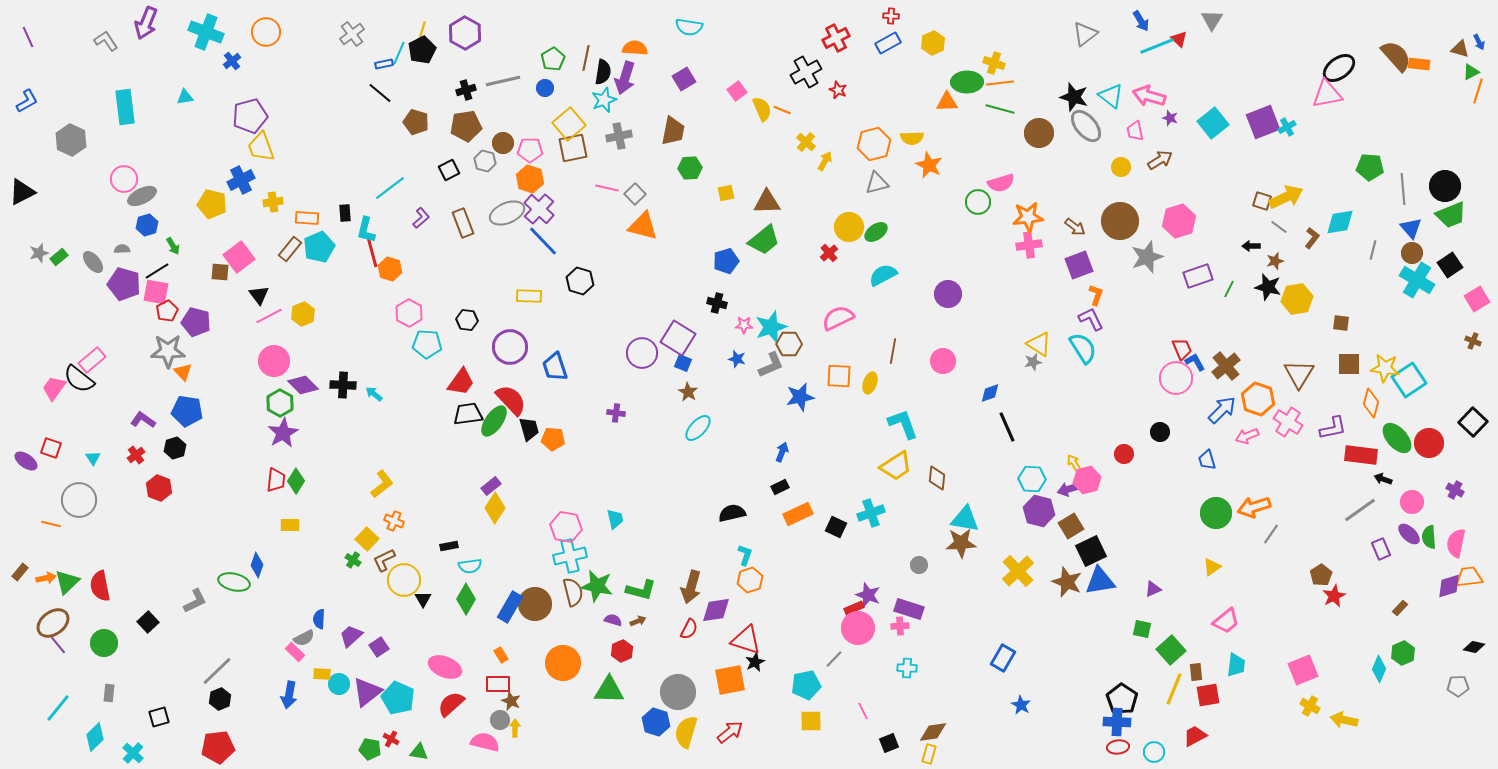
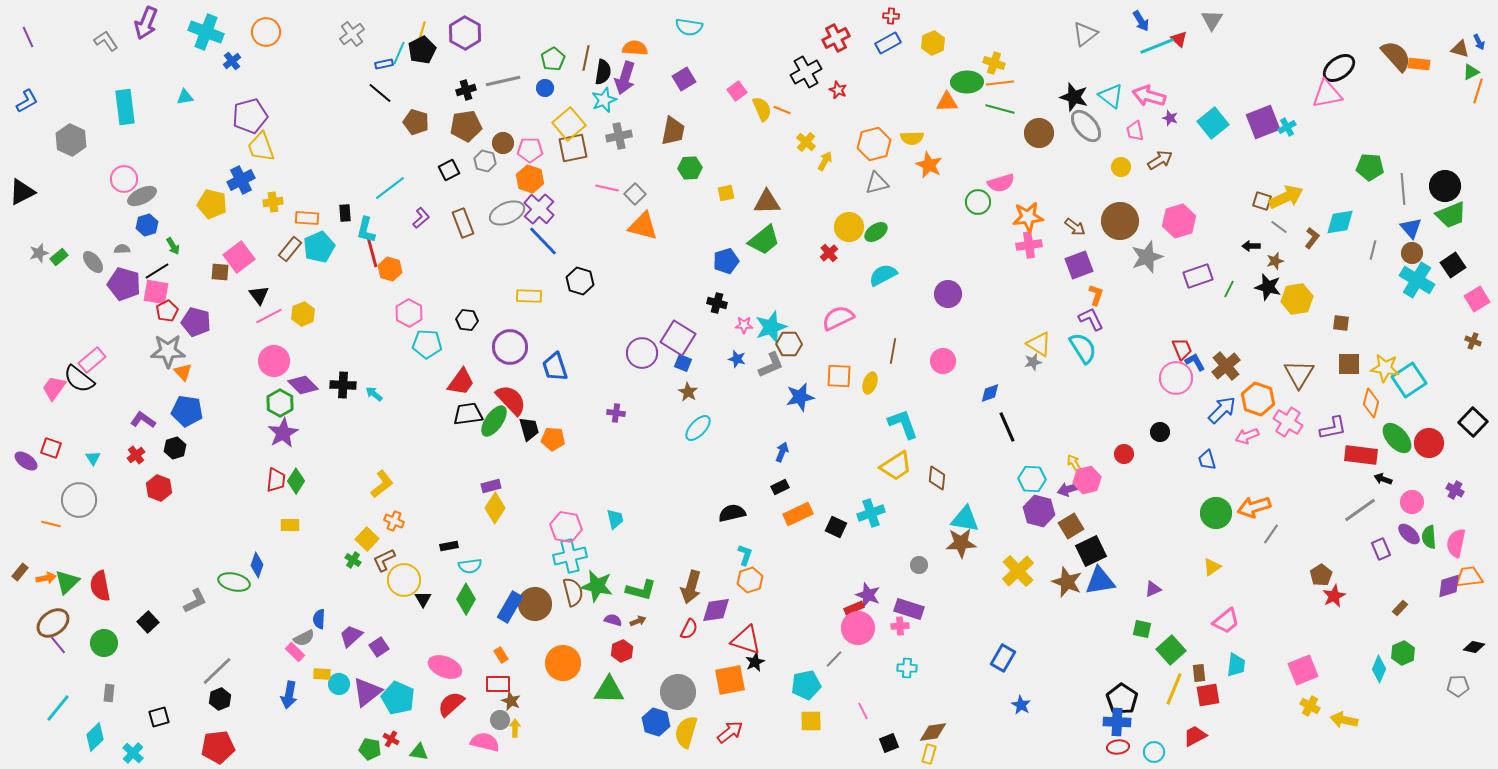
black square at (1450, 265): moved 3 px right
purple rectangle at (491, 486): rotated 24 degrees clockwise
brown rectangle at (1196, 672): moved 3 px right, 1 px down
